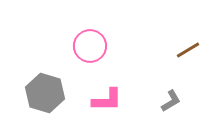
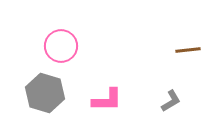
pink circle: moved 29 px left
brown line: rotated 25 degrees clockwise
